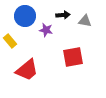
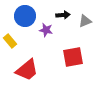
gray triangle: rotated 32 degrees counterclockwise
